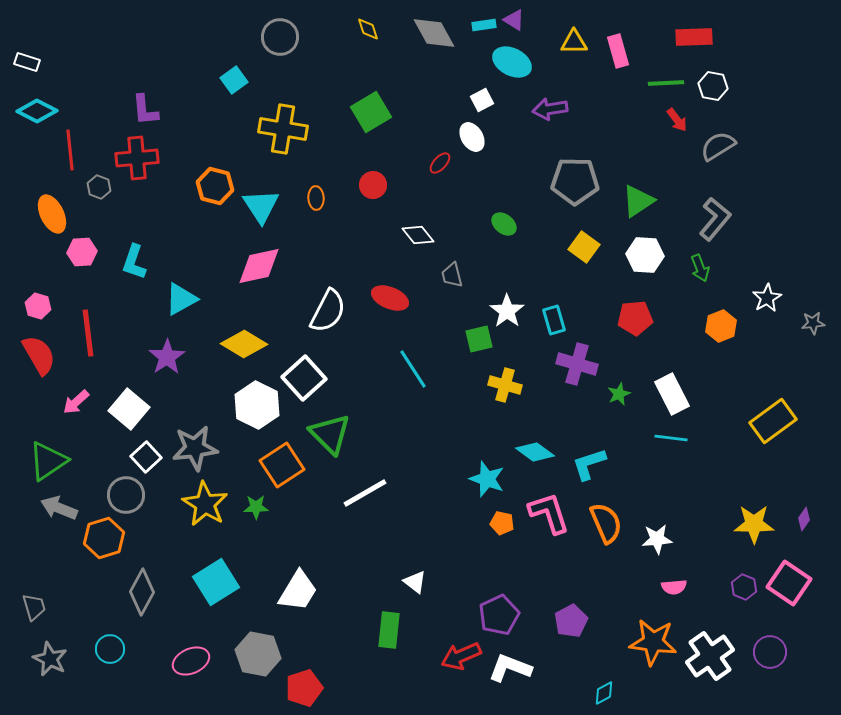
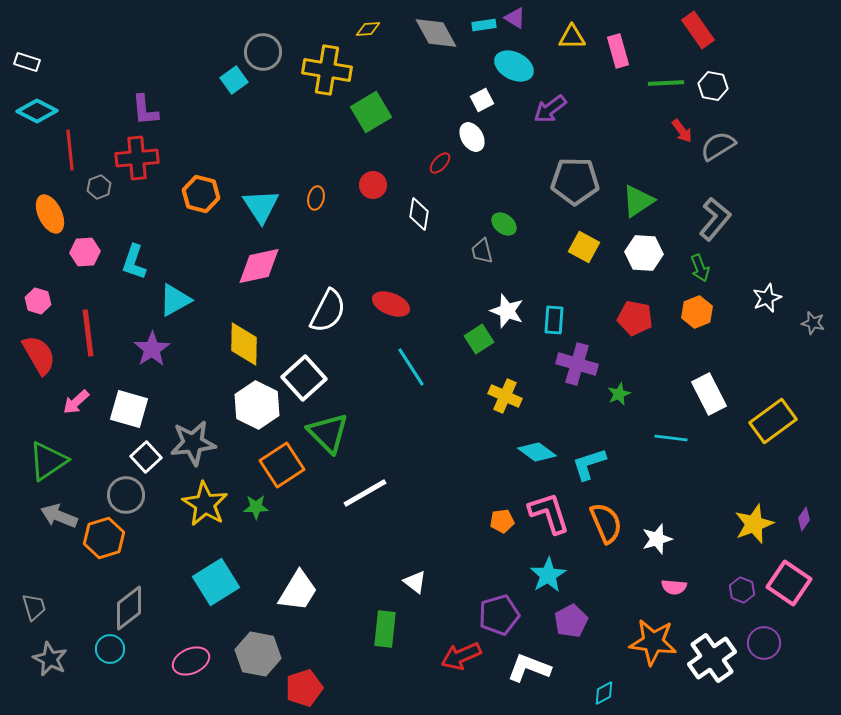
purple triangle at (514, 20): moved 1 px right, 2 px up
yellow diamond at (368, 29): rotated 75 degrees counterclockwise
gray diamond at (434, 33): moved 2 px right
gray circle at (280, 37): moved 17 px left, 15 px down
red rectangle at (694, 37): moved 4 px right, 7 px up; rotated 57 degrees clockwise
yellow triangle at (574, 42): moved 2 px left, 5 px up
cyan ellipse at (512, 62): moved 2 px right, 4 px down
purple arrow at (550, 109): rotated 28 degrees counterclockwise
red arrow at (677, 120): moved 5 px right, 11 px down
yellow cross at (283, 129): moved 44 px right, 59 px up
orange hexagon at (215, 186): moved 14 px left, 8 px down
gray hexagon at (99, 187): rotated 20 degrees clockwise
orange ellipse at (316, 198): rotated 15 degrees clockwise
orange ellipse at (52, 214): moved 2 px left
white diamond at (418, 235): moved 1 px right, 21 px up; rotated 48 degrees clockwise
yellow square at (584, 247): rotated 8 degrees counterclockwise
pink hexagon at (82, 252): moved 3 px right
white hexagon at (645, 255): moved 1 px left, 2 px up
gray trapezoid at (452, 275): moved 30 px right, 24 px up
red ellipse at (390, 298): moved 1 px right, 6 px down
white star at (767, 298): rotated 8 degrees clockwise
cyan triangle at (181, 299): moved 6 px left, 1 px down
pink hexagon at (38, 306): moved 5 px up
white star at (507, 311): rotated 16 degrees counterclockwise
red pentagon at (635, 318): rotated 16 degrees clockwise
cyan rectangle at (554, 320): rotated 20 degrees clockwise
gray star at (813, 323): rotated 20 degrees clockwise
orange hexagon at (721, 326): moved 24 px left, 14 px up
green square at (479, 339): rotated 20 degrees counterclockwise
yellow diamond at (244, 344): rotated 60 degrees clockwise
purple star at (167, 357): moved 15 px left, 8 px up
cyan line at (413, 369): moved 2 px left, 2 px up
yellow cross at (505, 385): moved 11 px down; rotated 8 degrees clockwise
white rectangle at (672, 394): moved 37 px right
white square at (129, 409): rotated 24 degrees counterclockwise
green triangle at (330, 434): moved 2 px left, 1 px up
gray star at (195, 448): moved 2 px left, 5 px up
cyan diamond at (535, 452): moved 2 px right
cyan star at (487, 479): moved 61 px right, 96 px down; rotated 21 degrees clockwise
gray arrow at (59, 508): moved 8 px down
orange pentagon at (502, 523): moved 2 px up; rotated 20 degrees counterclockwise
yellow star at (754, 524): rotated 21 degrees counterclockwise
white star at (657, 539): rotated 12 degrees counterclockwise
pink semicircle at (674, 587): rotated 10 degrees clockwise
purple hexagon at (744, 587): moved 2 px left, 3 px down
gray diamond at (142, 592): moved 13 px left, 16 px down; rotated 24 degrees clockwise
purple pentagon at (499, 615): rotated 9 degrees clockwise
green rectangle at (389, 630): moved 4 px left, 1 px up
purple circle at (770, 652): moved 6 px left, 9 px up
white cross at (710, 656): moved 2 px right, 2 px down
white L-shape at (510, 668): moved 19 px right
